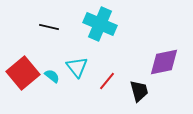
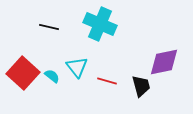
red square: rotated 8 degrees counterclockwise
red line: rotated 66 degrees clockwise
black trapezoid: moved 2 px right, 5 px up
